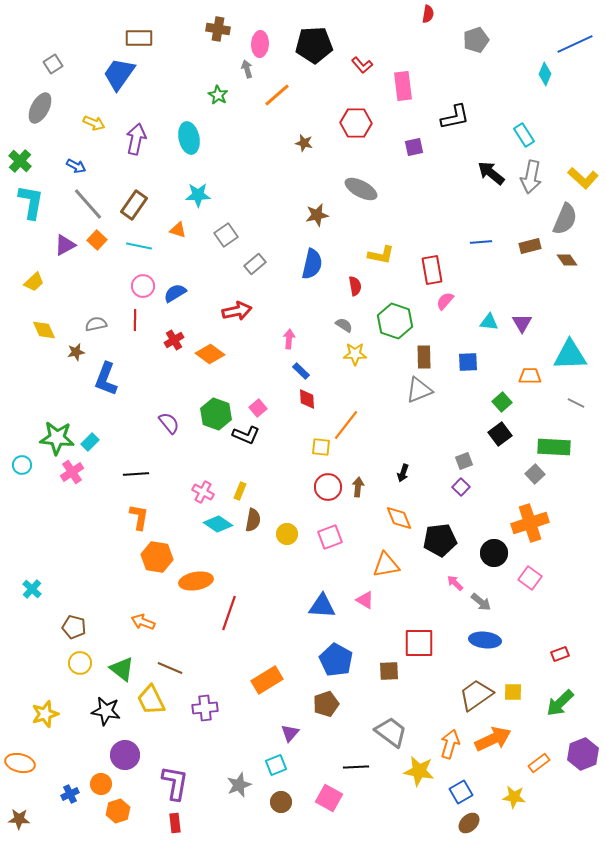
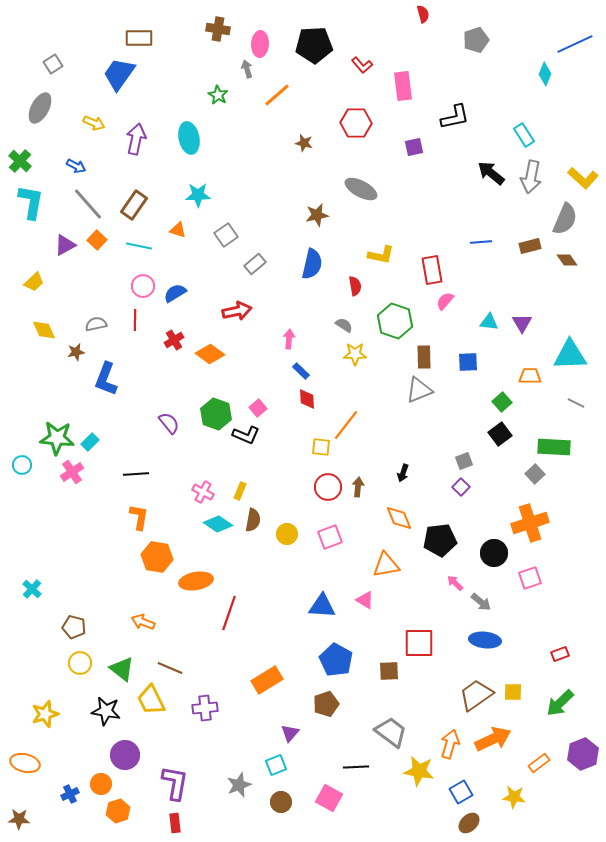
red semicircle at (428, 14): moved 5 px left; rotated 24 degrees counterclockwise
pink square at (530, 578): rotated 35 degrees clockwise
orange ellipse at (20, 763): moved 5 px right
